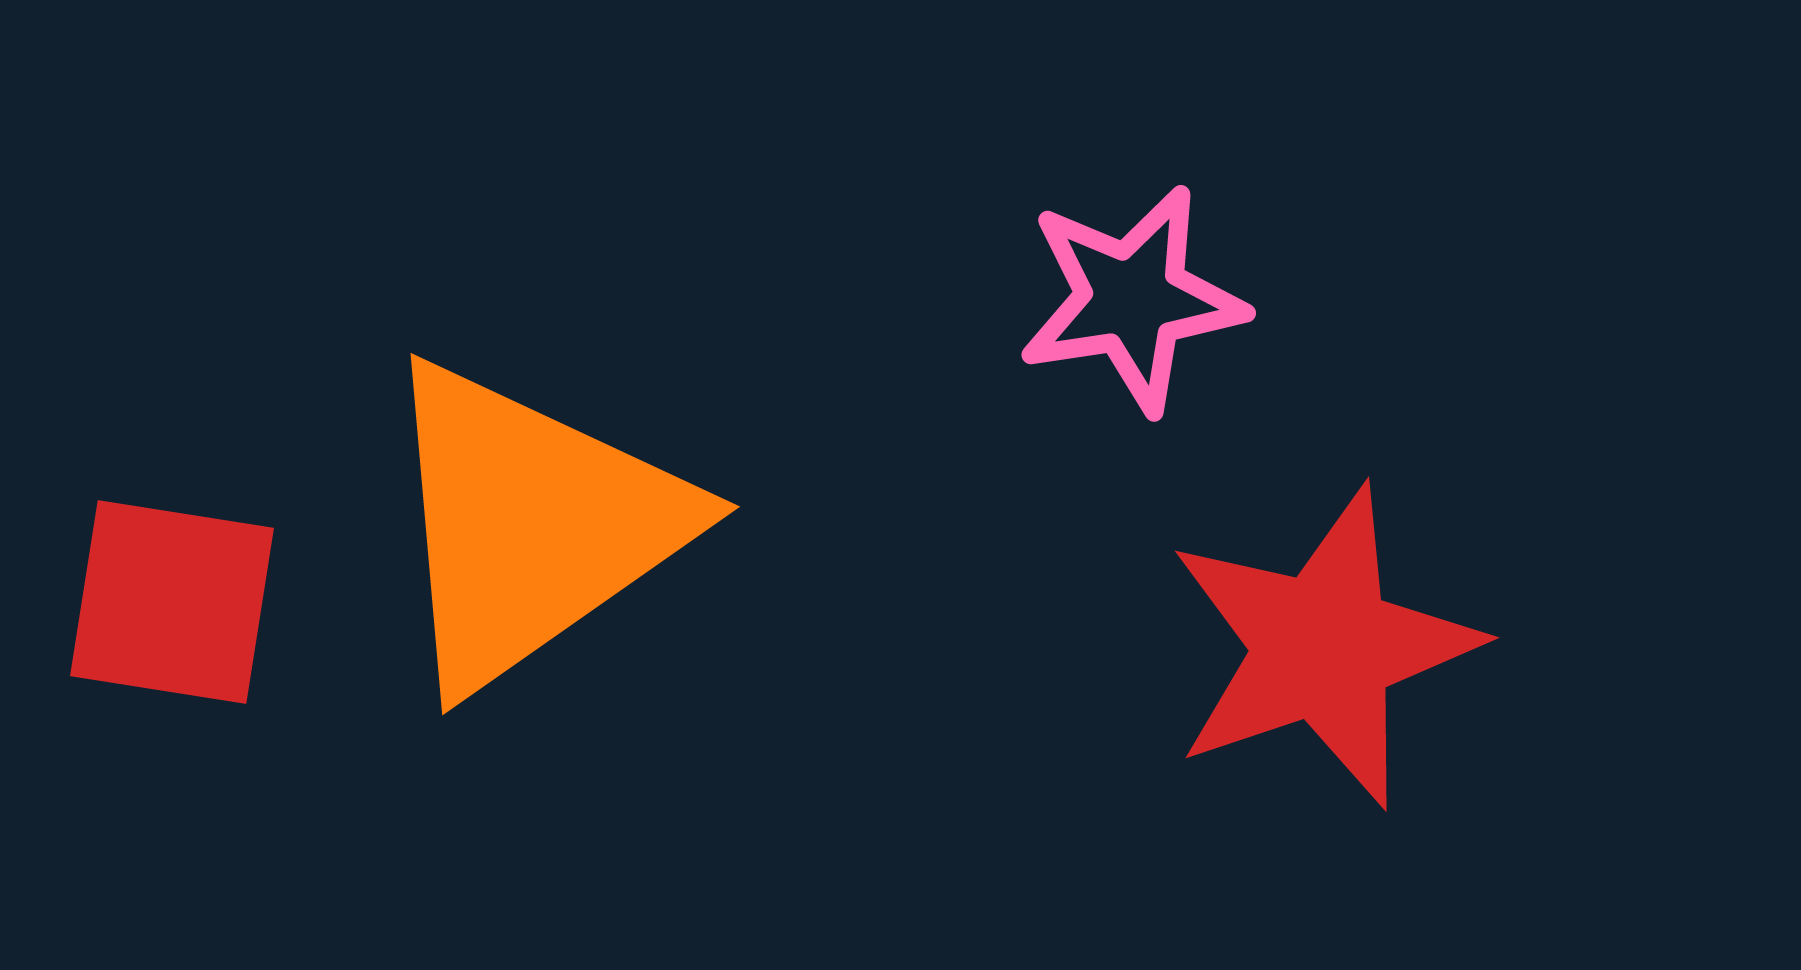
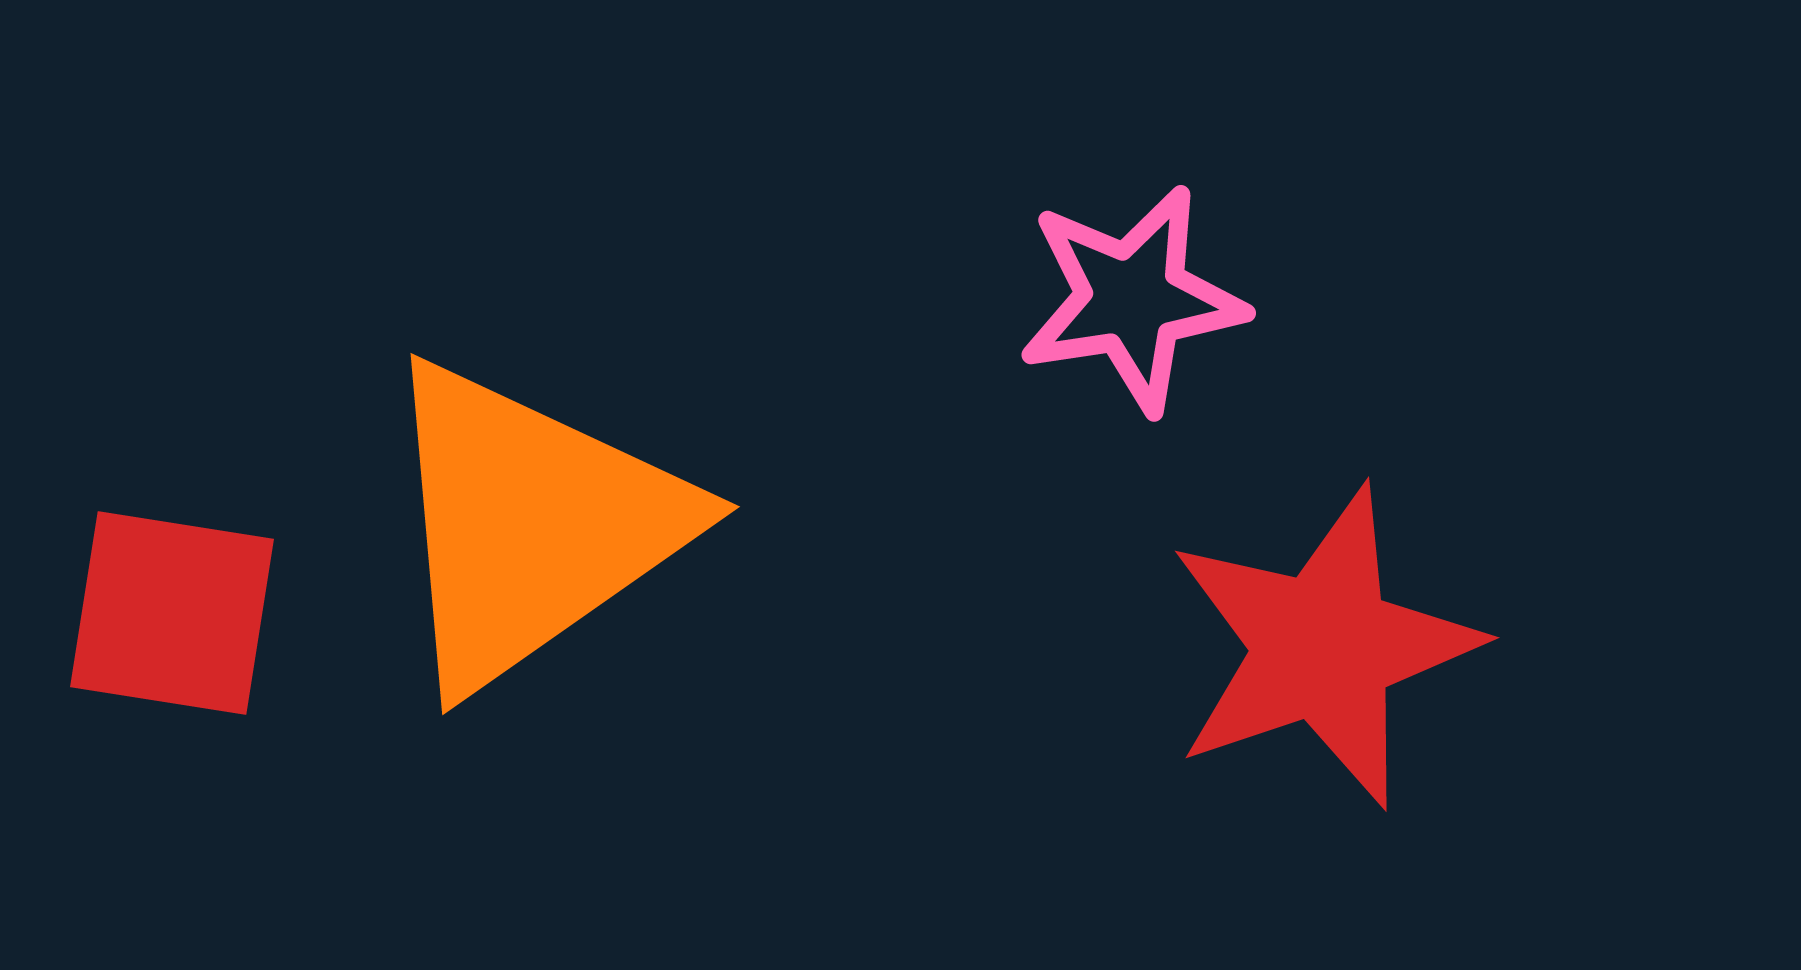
red square: moved 11 px down
